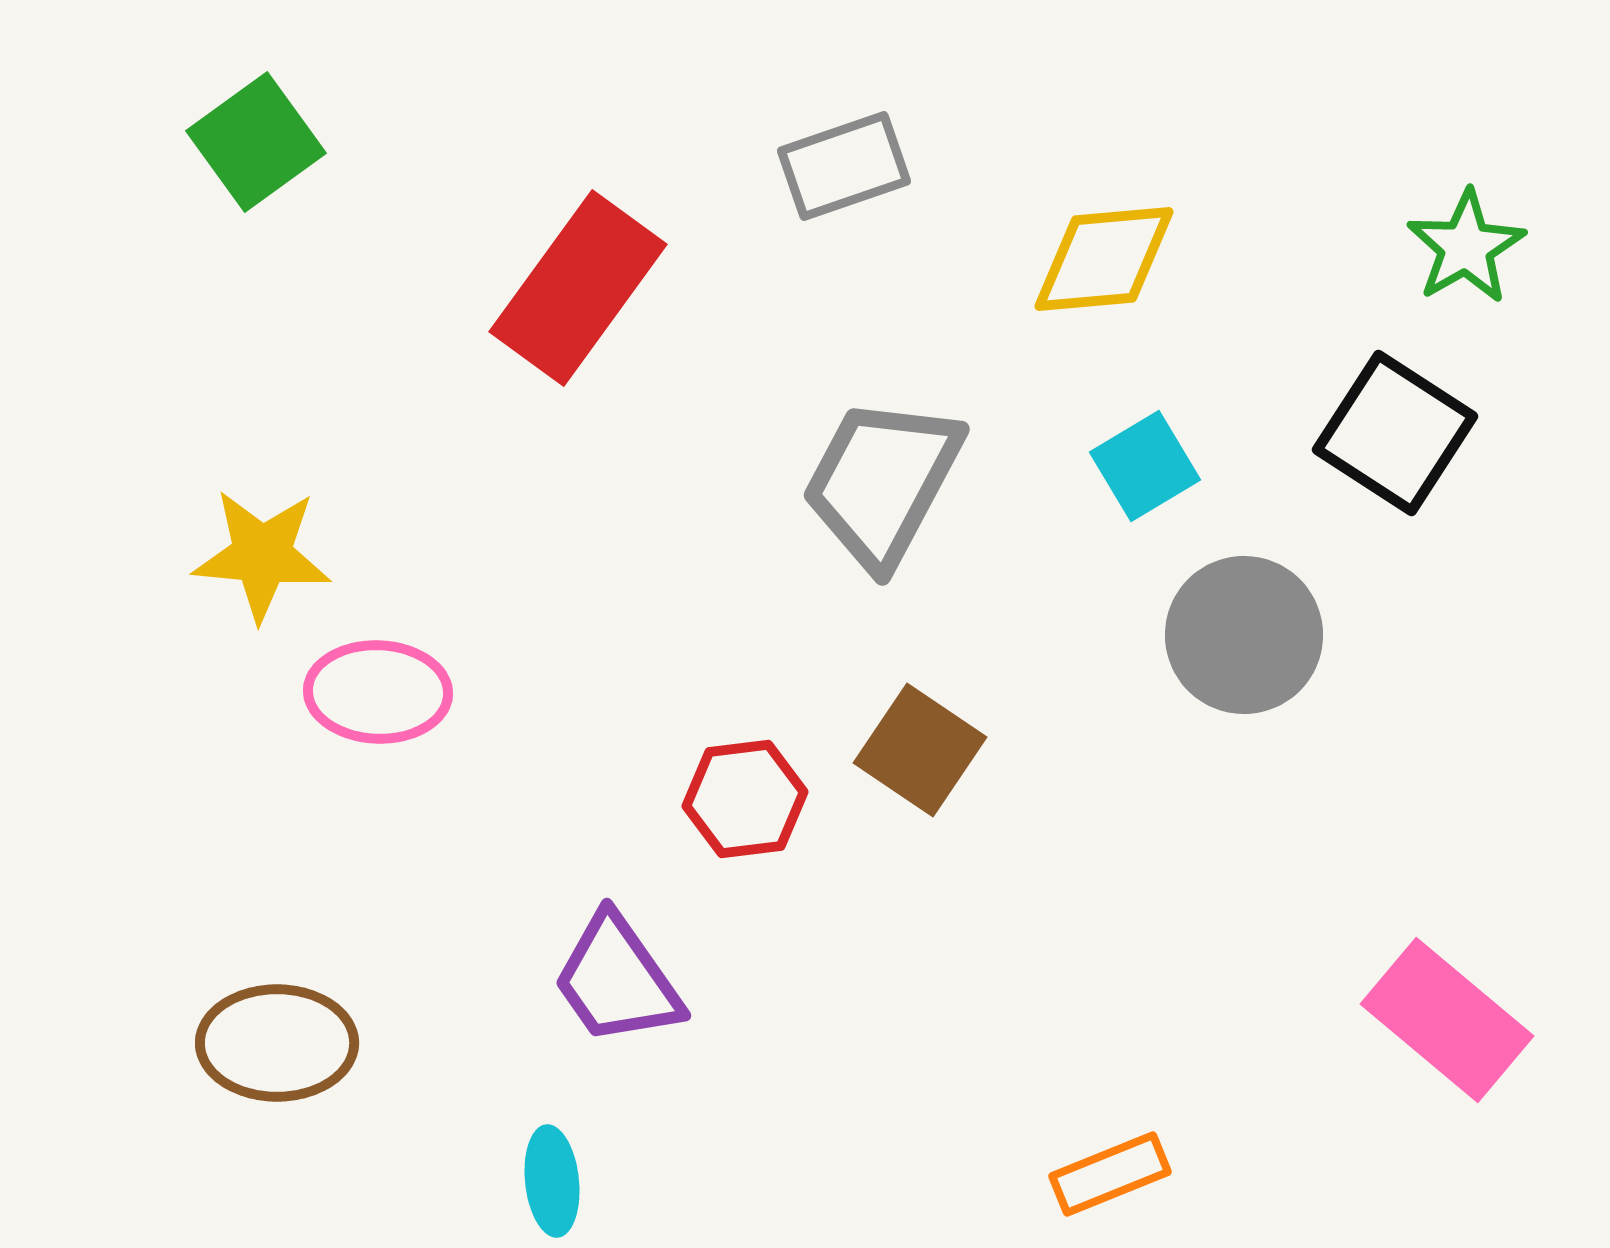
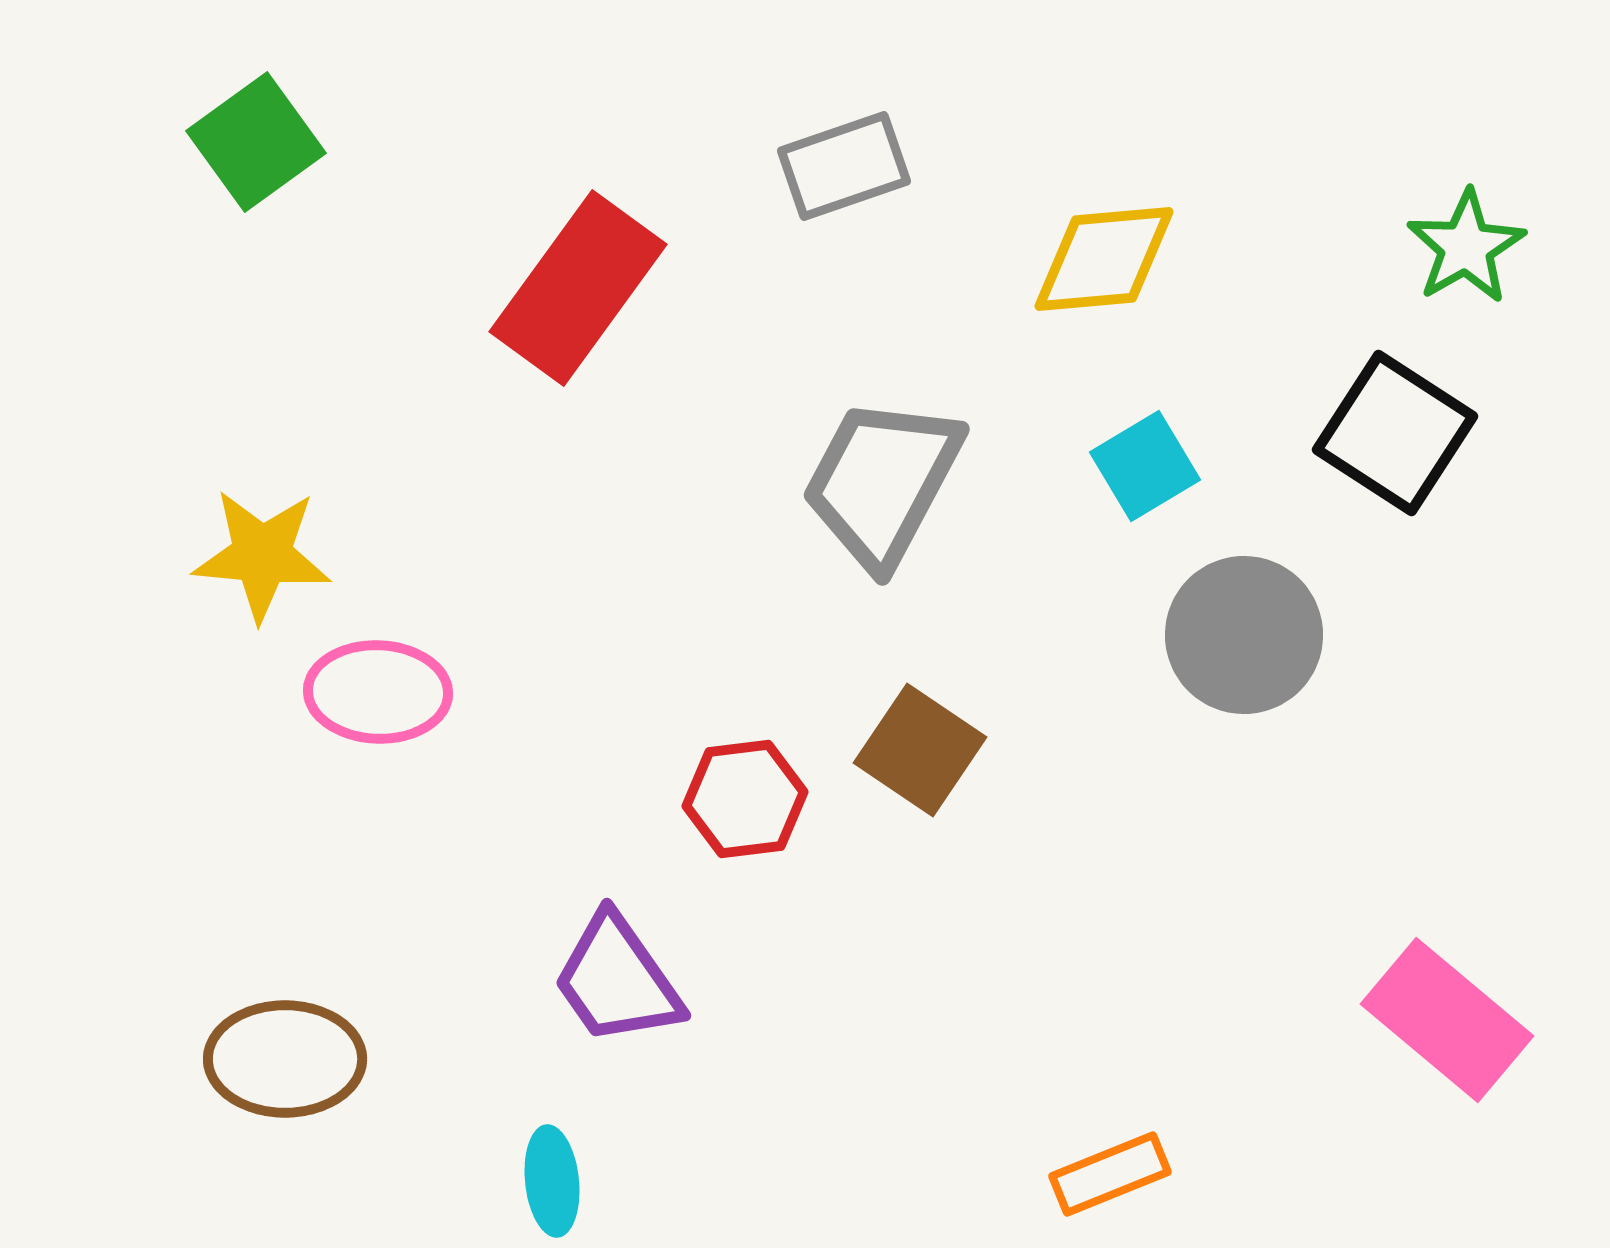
brown ellipse: moved 8 px right, 16 px down
